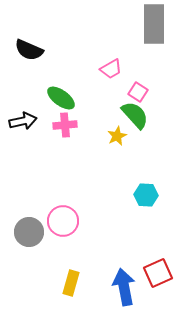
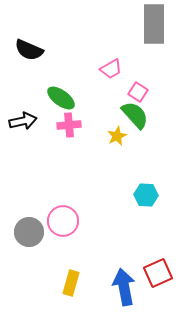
pink cross: moved 4 px right
